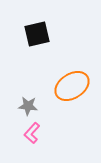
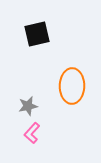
orange ellipse: rotated 56 degrees counterclockwise
gray star: rotated 18 degrees counterclockwise
